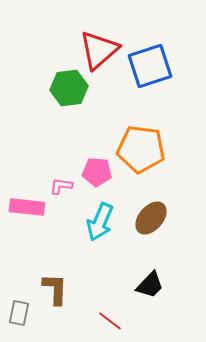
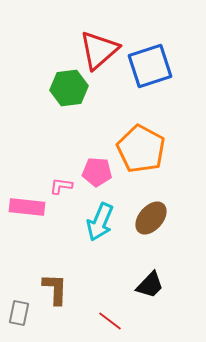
orange pentagon: rotated 21 degrees clockwise
